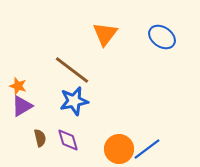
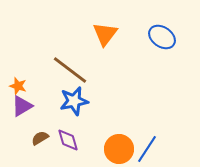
brown line: moved 2 px left
brown semicircle: rotated 108 degrees counterclockwise
blue line: rotated 20 degrees counterclockwise
